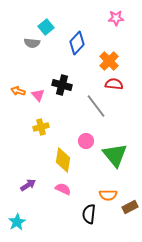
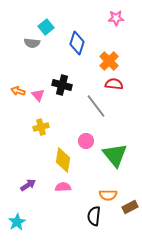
blue diamond: rotated 25 degrees counterclockwise
pink semicircle: moved 2 px up; rotated 28 degrees counterclockwise
black semicircle: moved 5 px right, 2 px down
